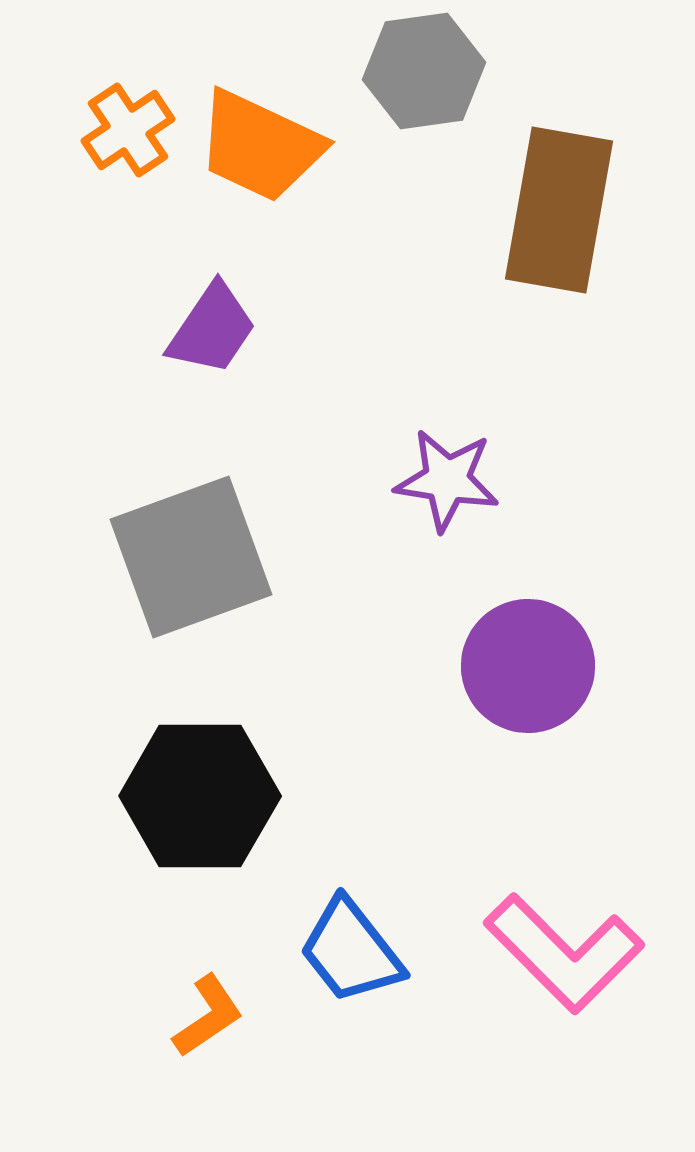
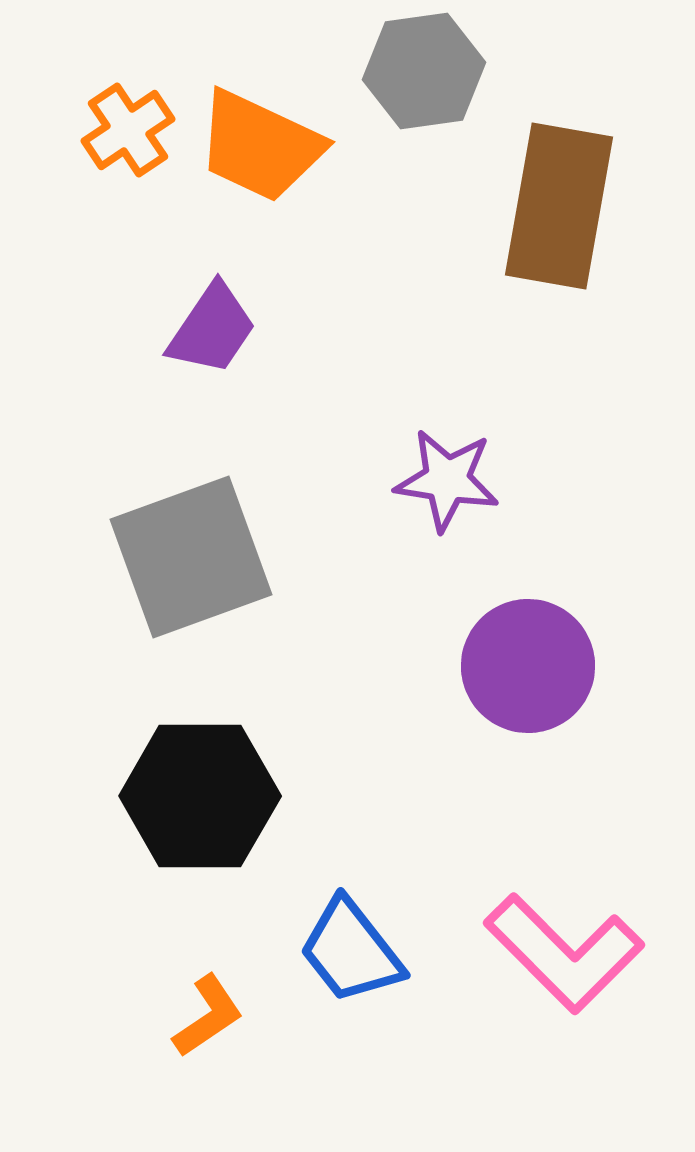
brown rectangle: moved 4 px up
